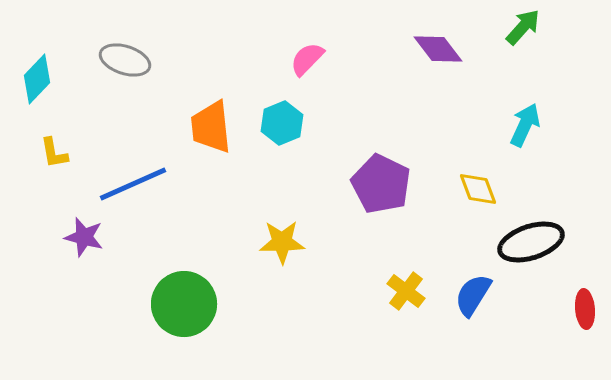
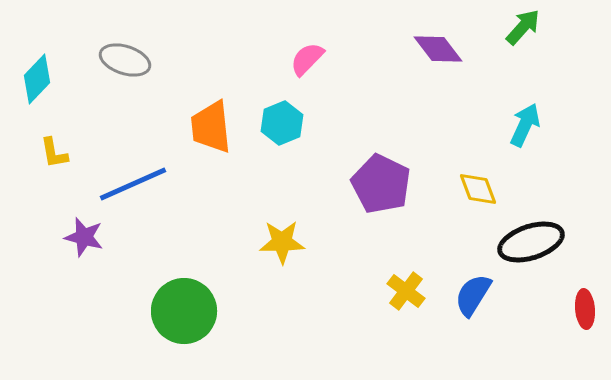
green circle: moved 7 px down
